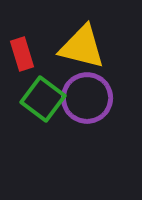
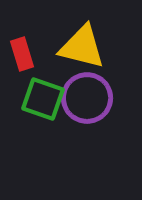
green square: rotated 18 degrees counterclockwise
